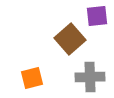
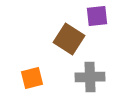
brown square: moved 1 px left; rotated 16 degrees counterclockwise
